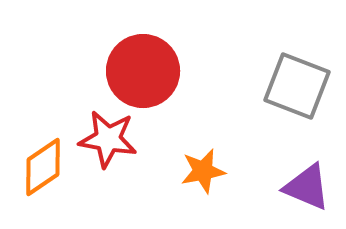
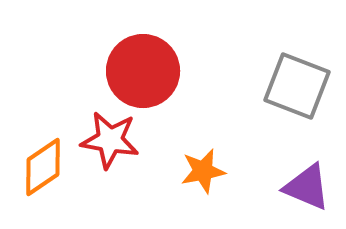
red star: moved 2 px right, 1 px down
